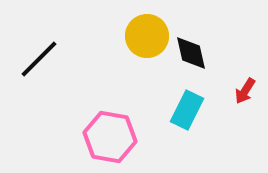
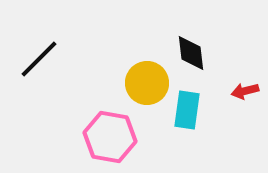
yellow circle: moved 47 px down
black diamond: rotated 6 degrees clockwise
red arrow: rotated 44 degrees clockwise
cyan rectangle: rotated 18 degrees counterclockwise
